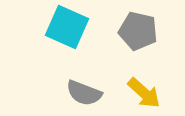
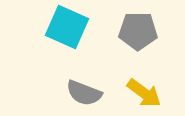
gray pentagon: rotated 12 degrees counterclockwise
yellow arrow: rotated 6 degrees counterclockwise
